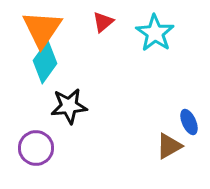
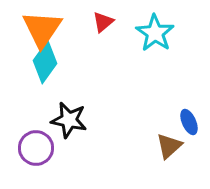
black star: moved 14 px down; rotated 18 degrees clockwise
brown triangle: rotated 12 degrees counterclockwise
